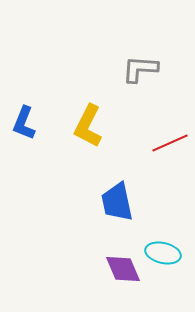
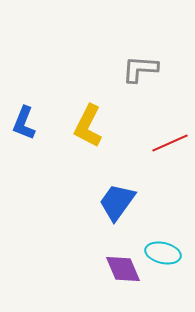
blue trapezoid: rotated 48 degrees clockwise
